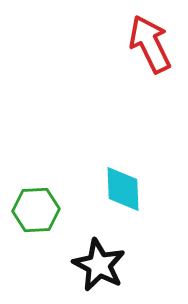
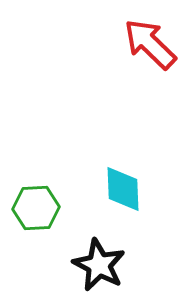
red arrow: rotated 20 degrees counterclockwise
green hexagon: moved 2 px up
